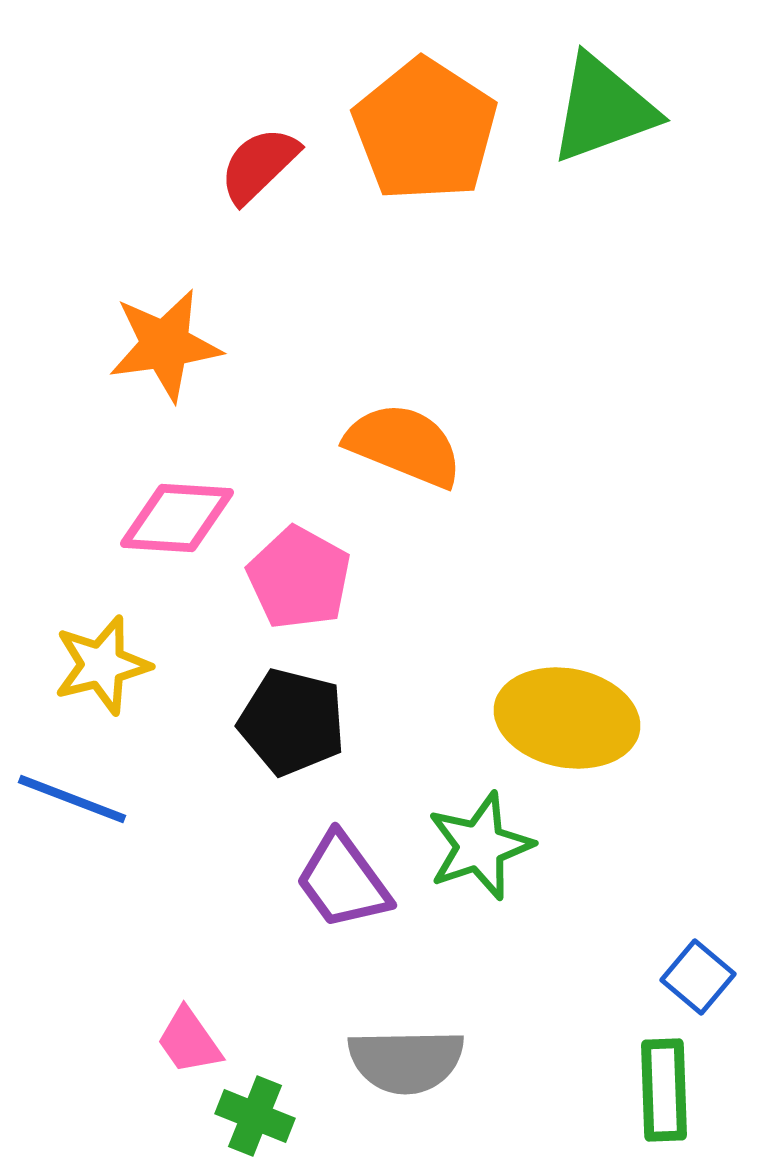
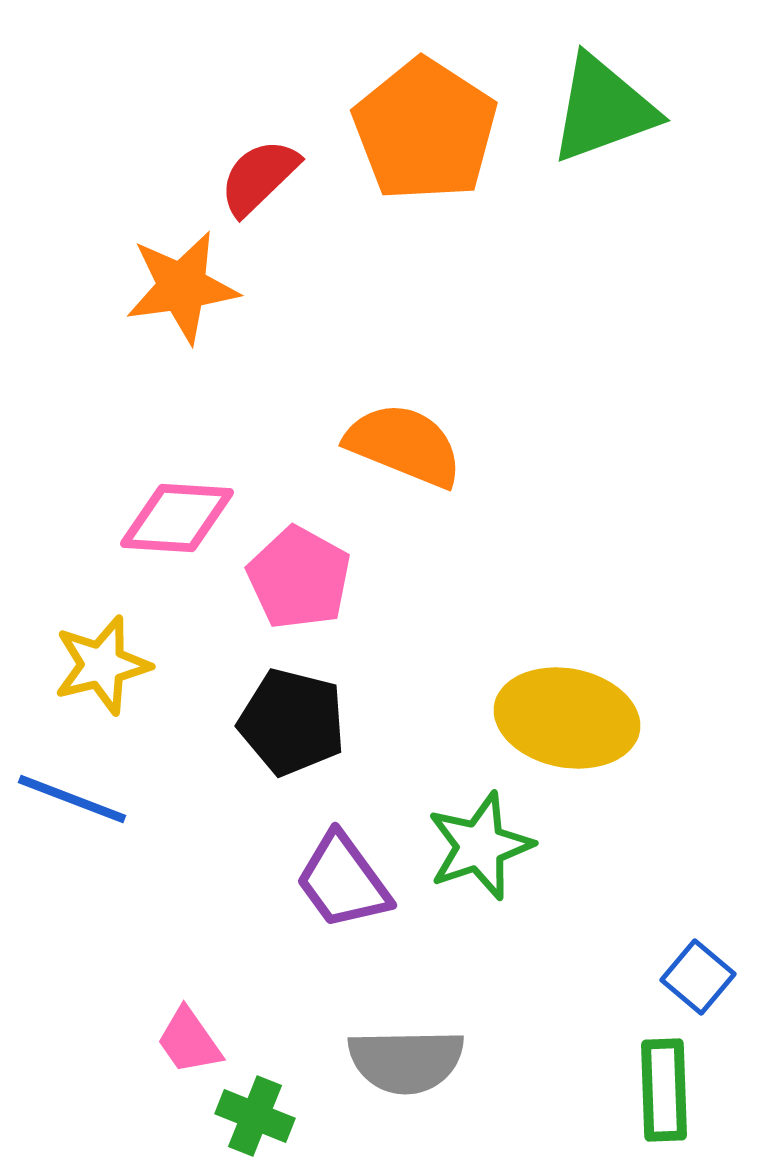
red semicircle: moved 12 px down
orange star: moved 17 px right, 58 px up
